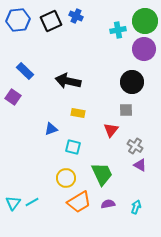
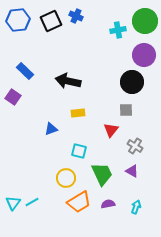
purple circle: moved 6 px down
yellow rectangle: rotated 16 degrees counterclockwise
cyan square: moved 6 px right, 4 px down
purple triangle: moved 8 px left, 6 px down
